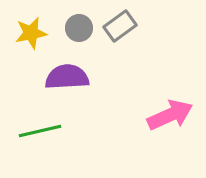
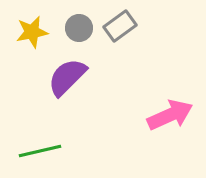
yellow star: moved 1 px right, 1 px up
purple semicircle: rotated 42 degrees counterclockwise
green line: moved 20 px down
